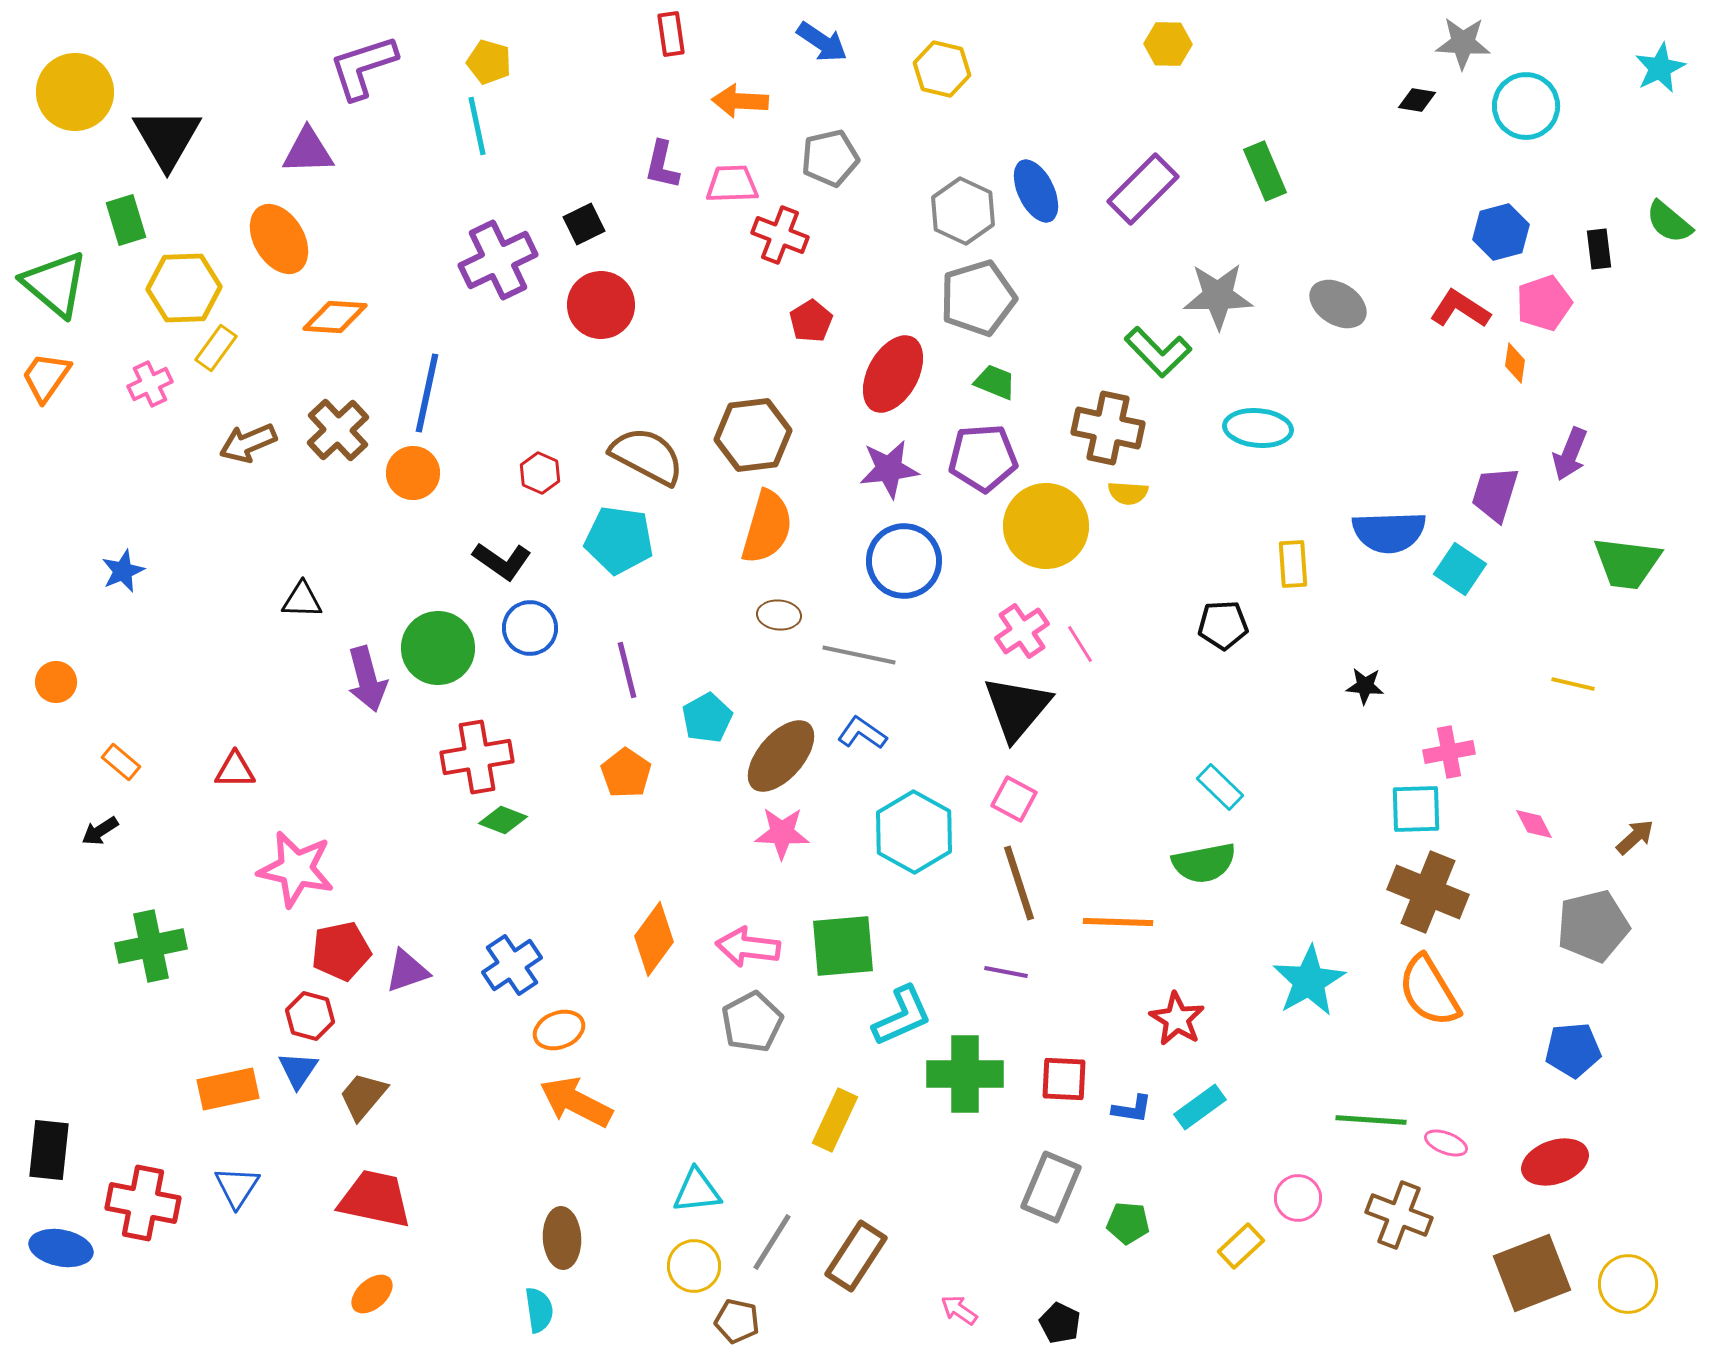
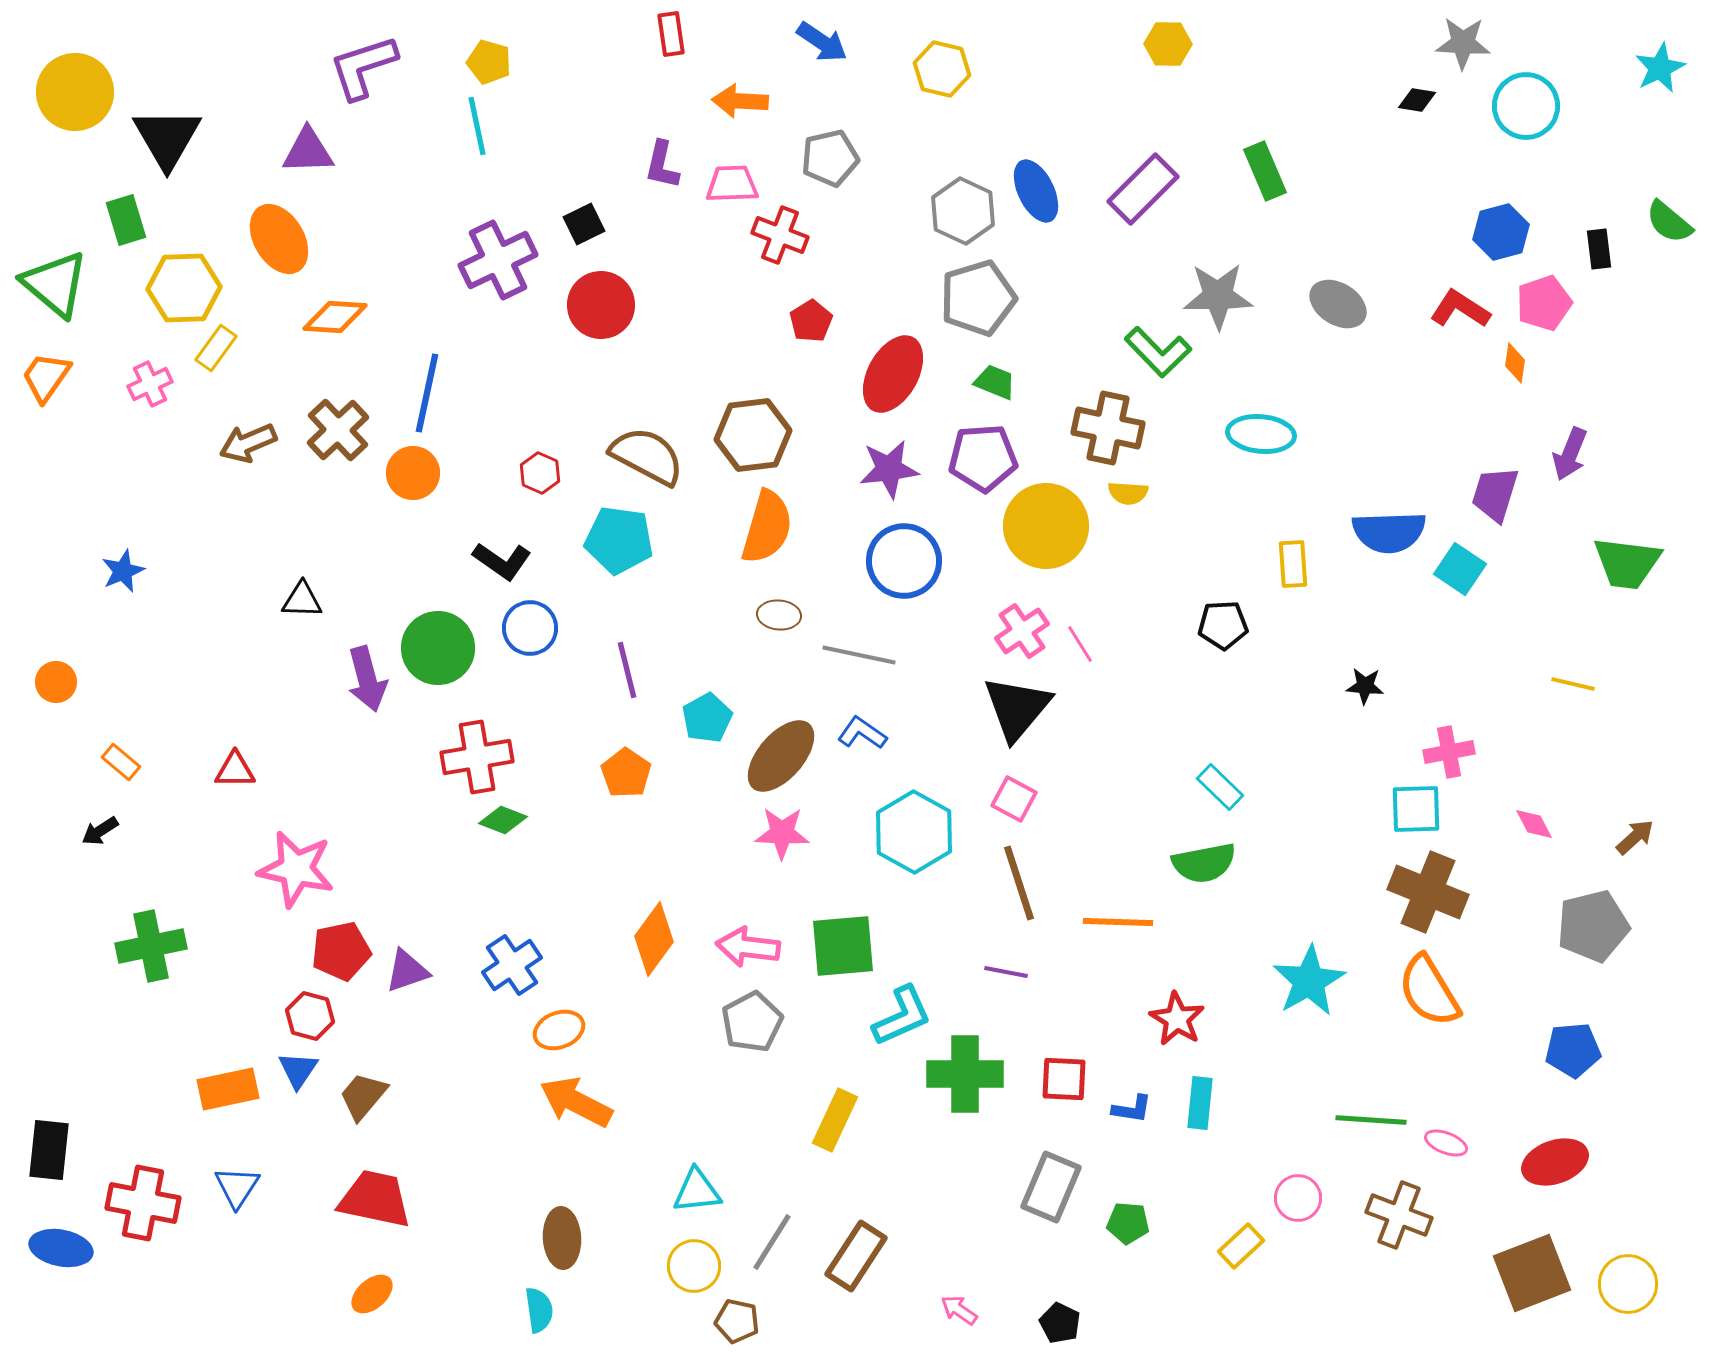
cyan ellipse at (1258, 428): moved 3 px right, 6 px down
cyan rectangle at (1200, 1107): moved 4 px up; rotated 48 degrees counterclockwise
